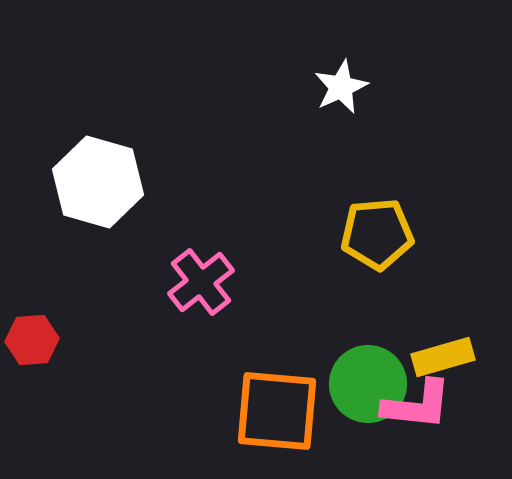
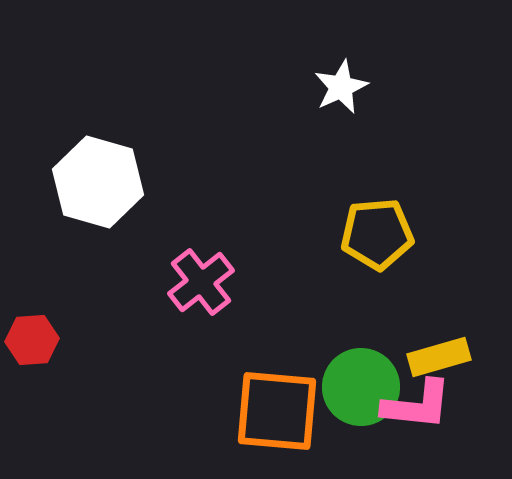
yellow rectangle: moved 4 px left
green circle: moved 7 px left, 3 px down
